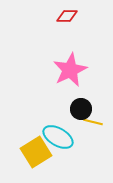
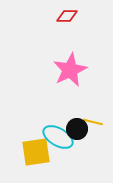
black circle: moved 4 px left, 20 px down
yellow square: rotated 24 degrees clockwise
